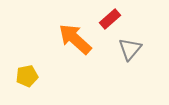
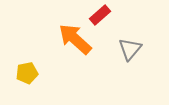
red rectangle: moved 10 px left, 4 px up
yellow pentagon: moved 3 px up
